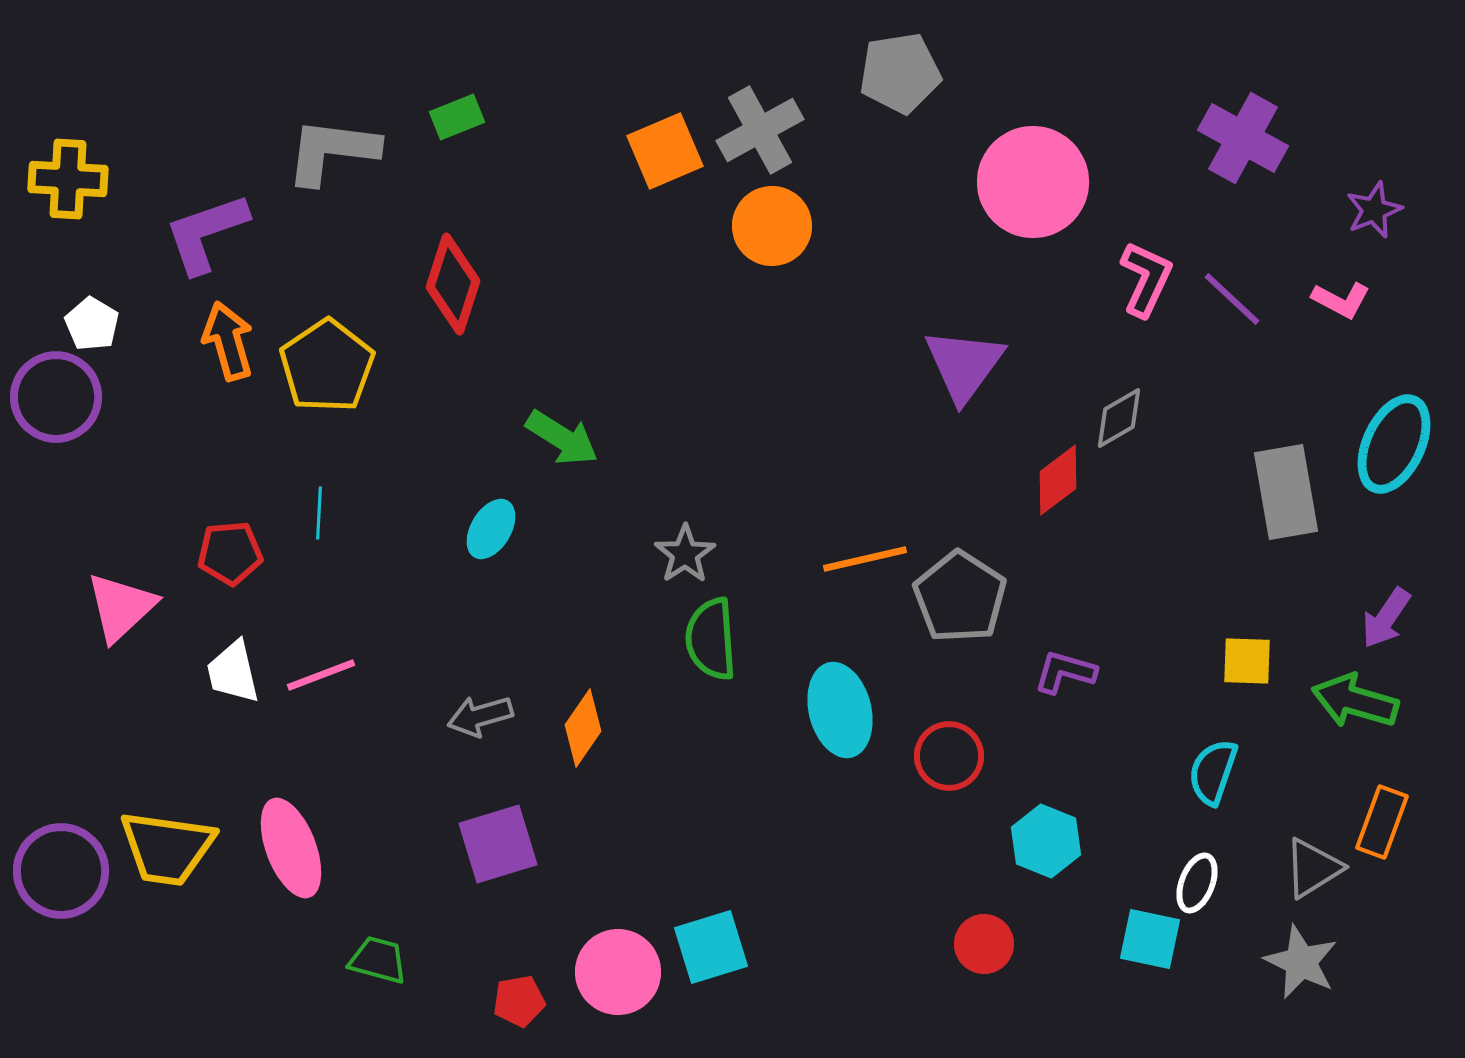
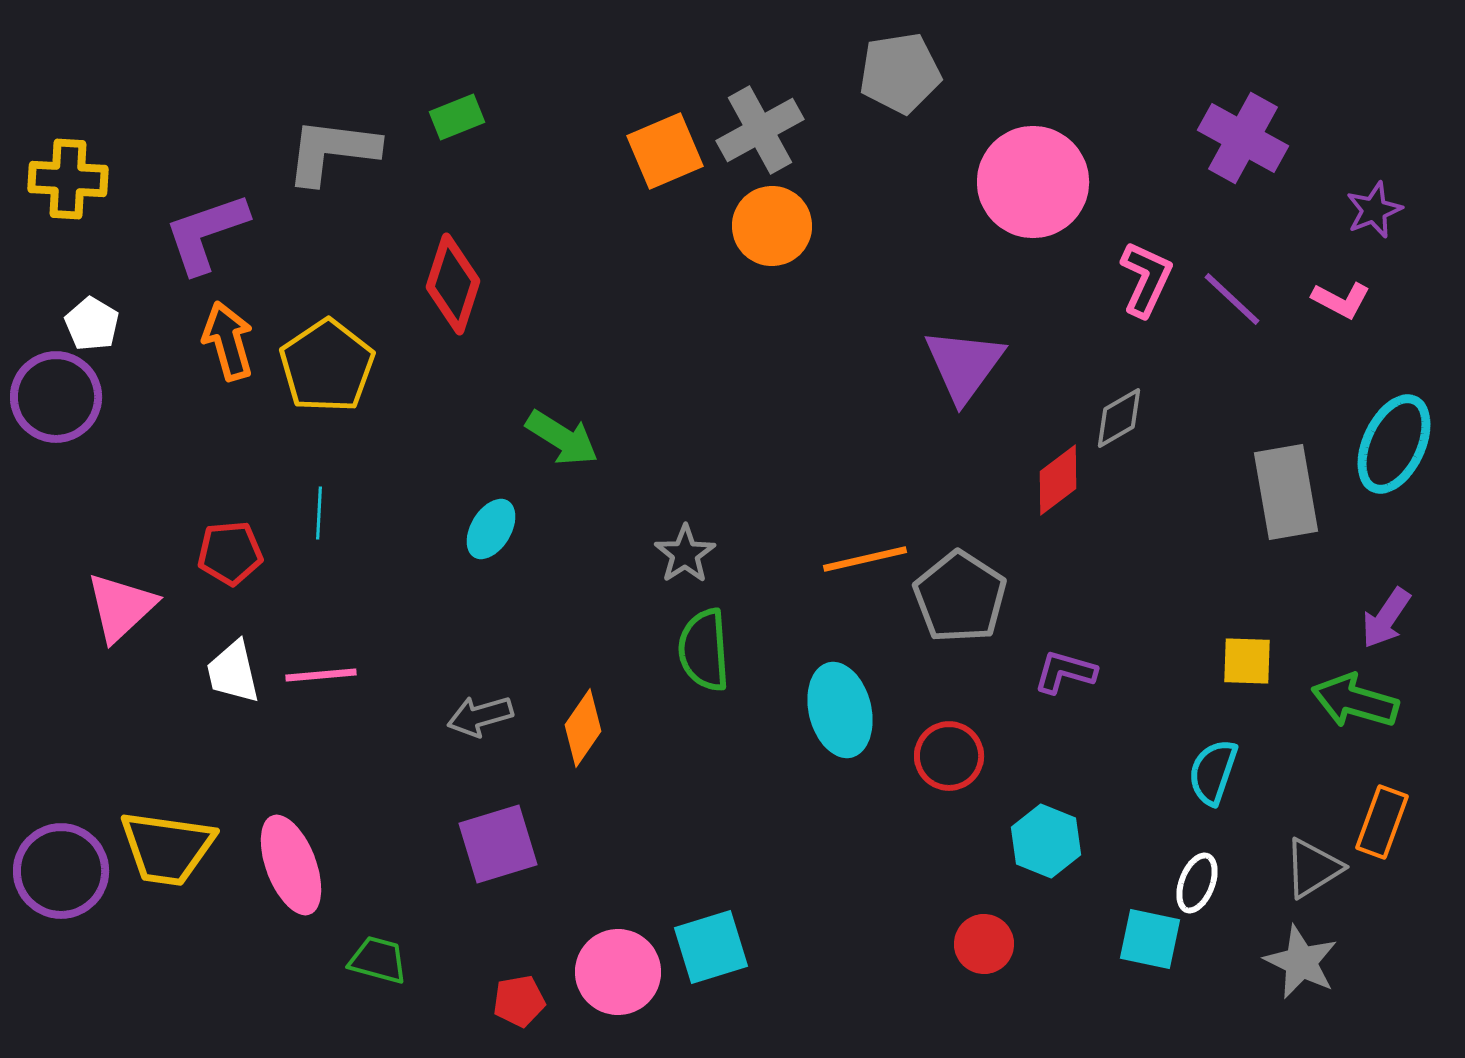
green semicircle at (711, 639): moved 7 px left, 11 px down
pink line at (321, 675): rotated 16 degrees clockwise
pink ellipse at (291, 848): moved 17 px down
